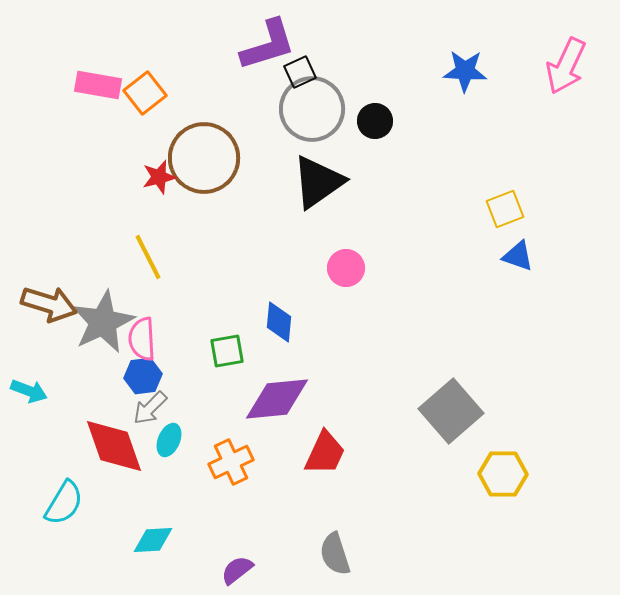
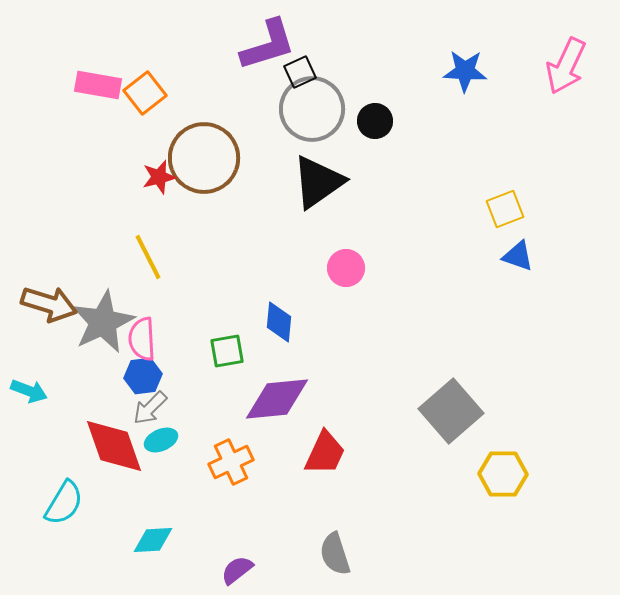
cyan ellipse: moved 8 px left; rotated 44 degrees clockwise
